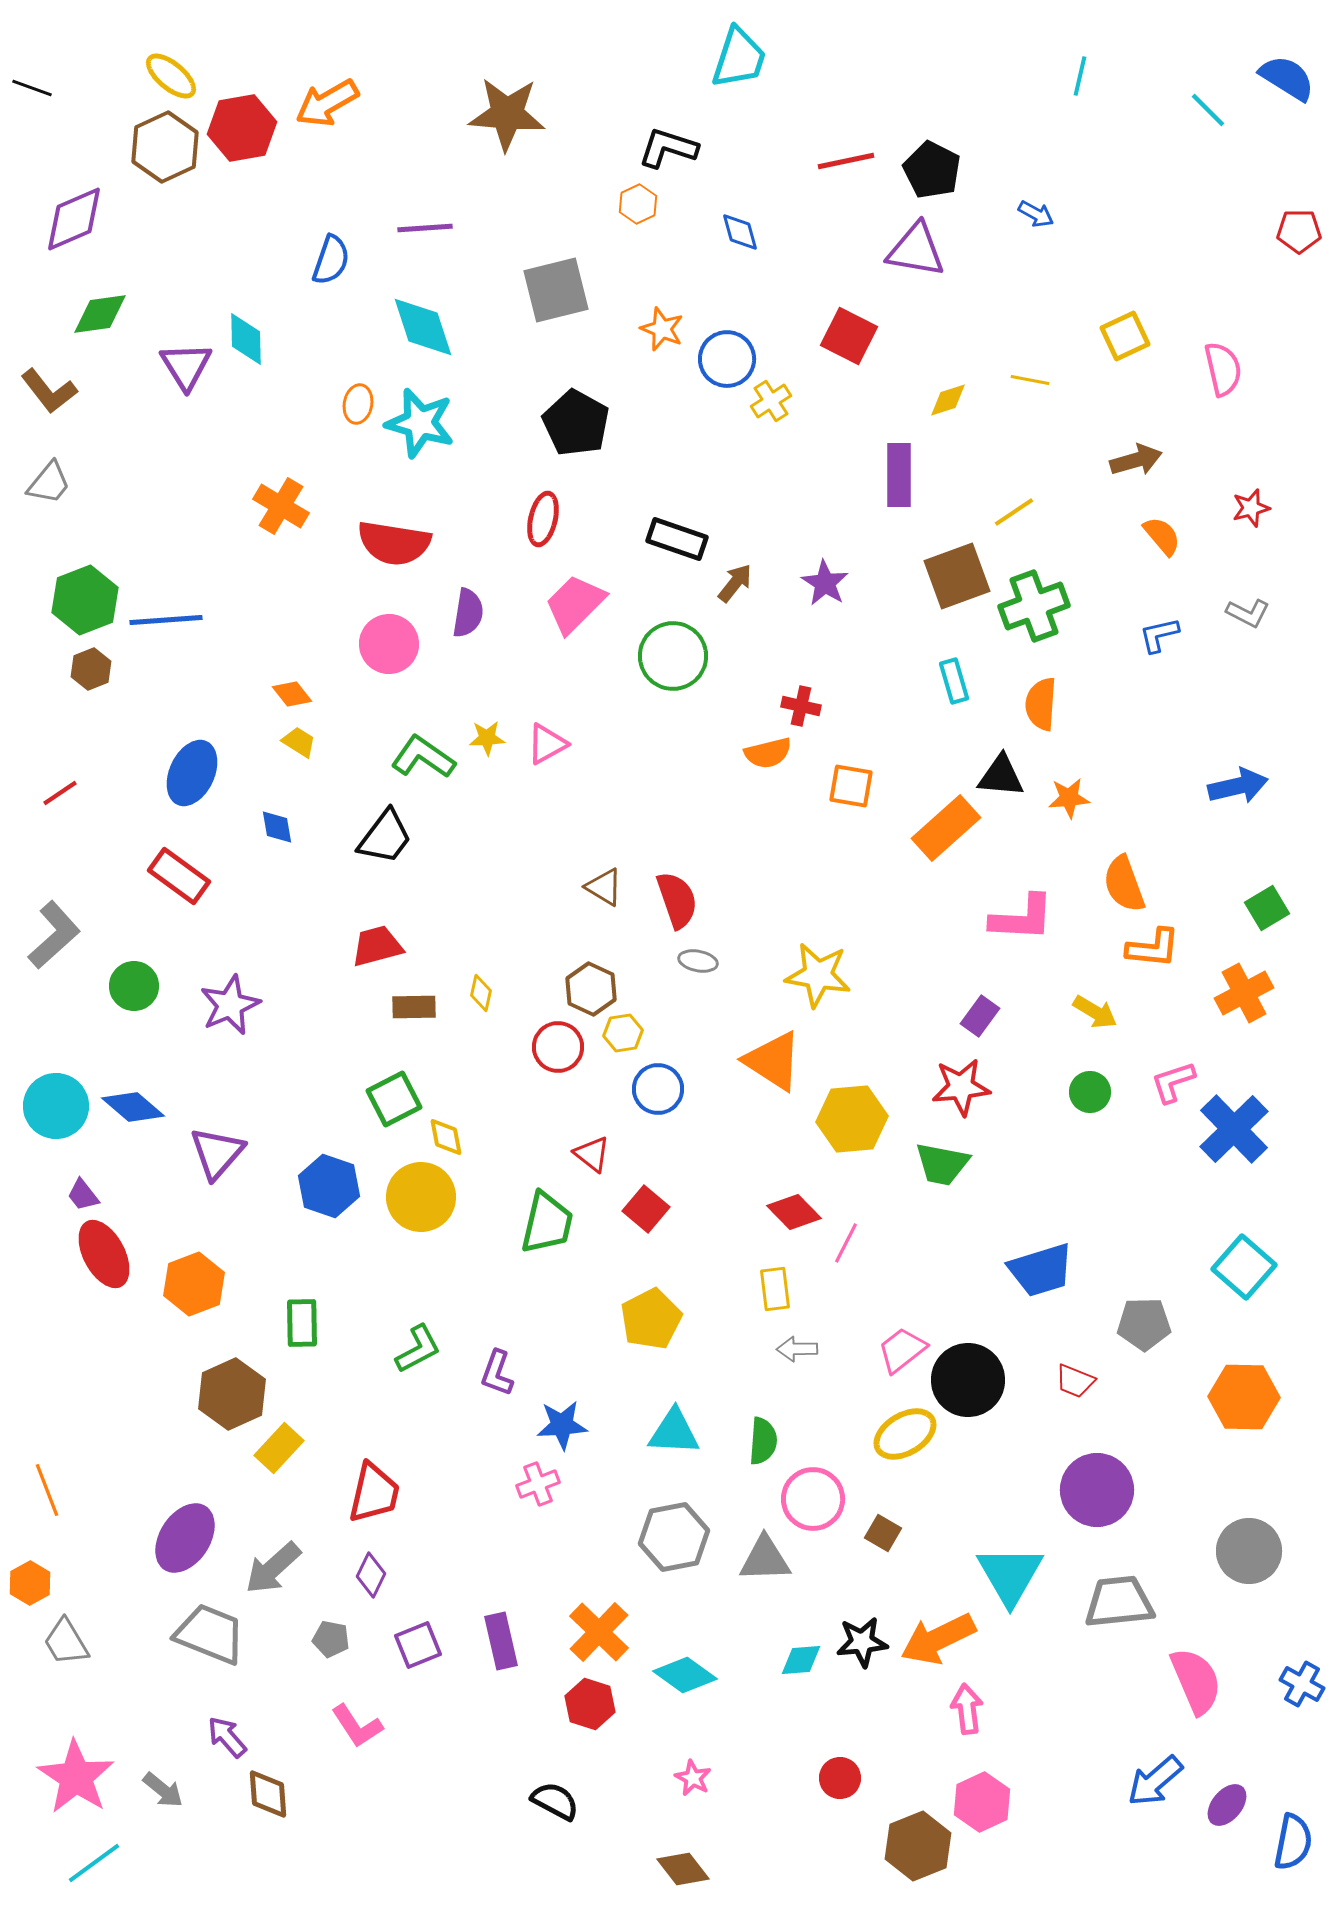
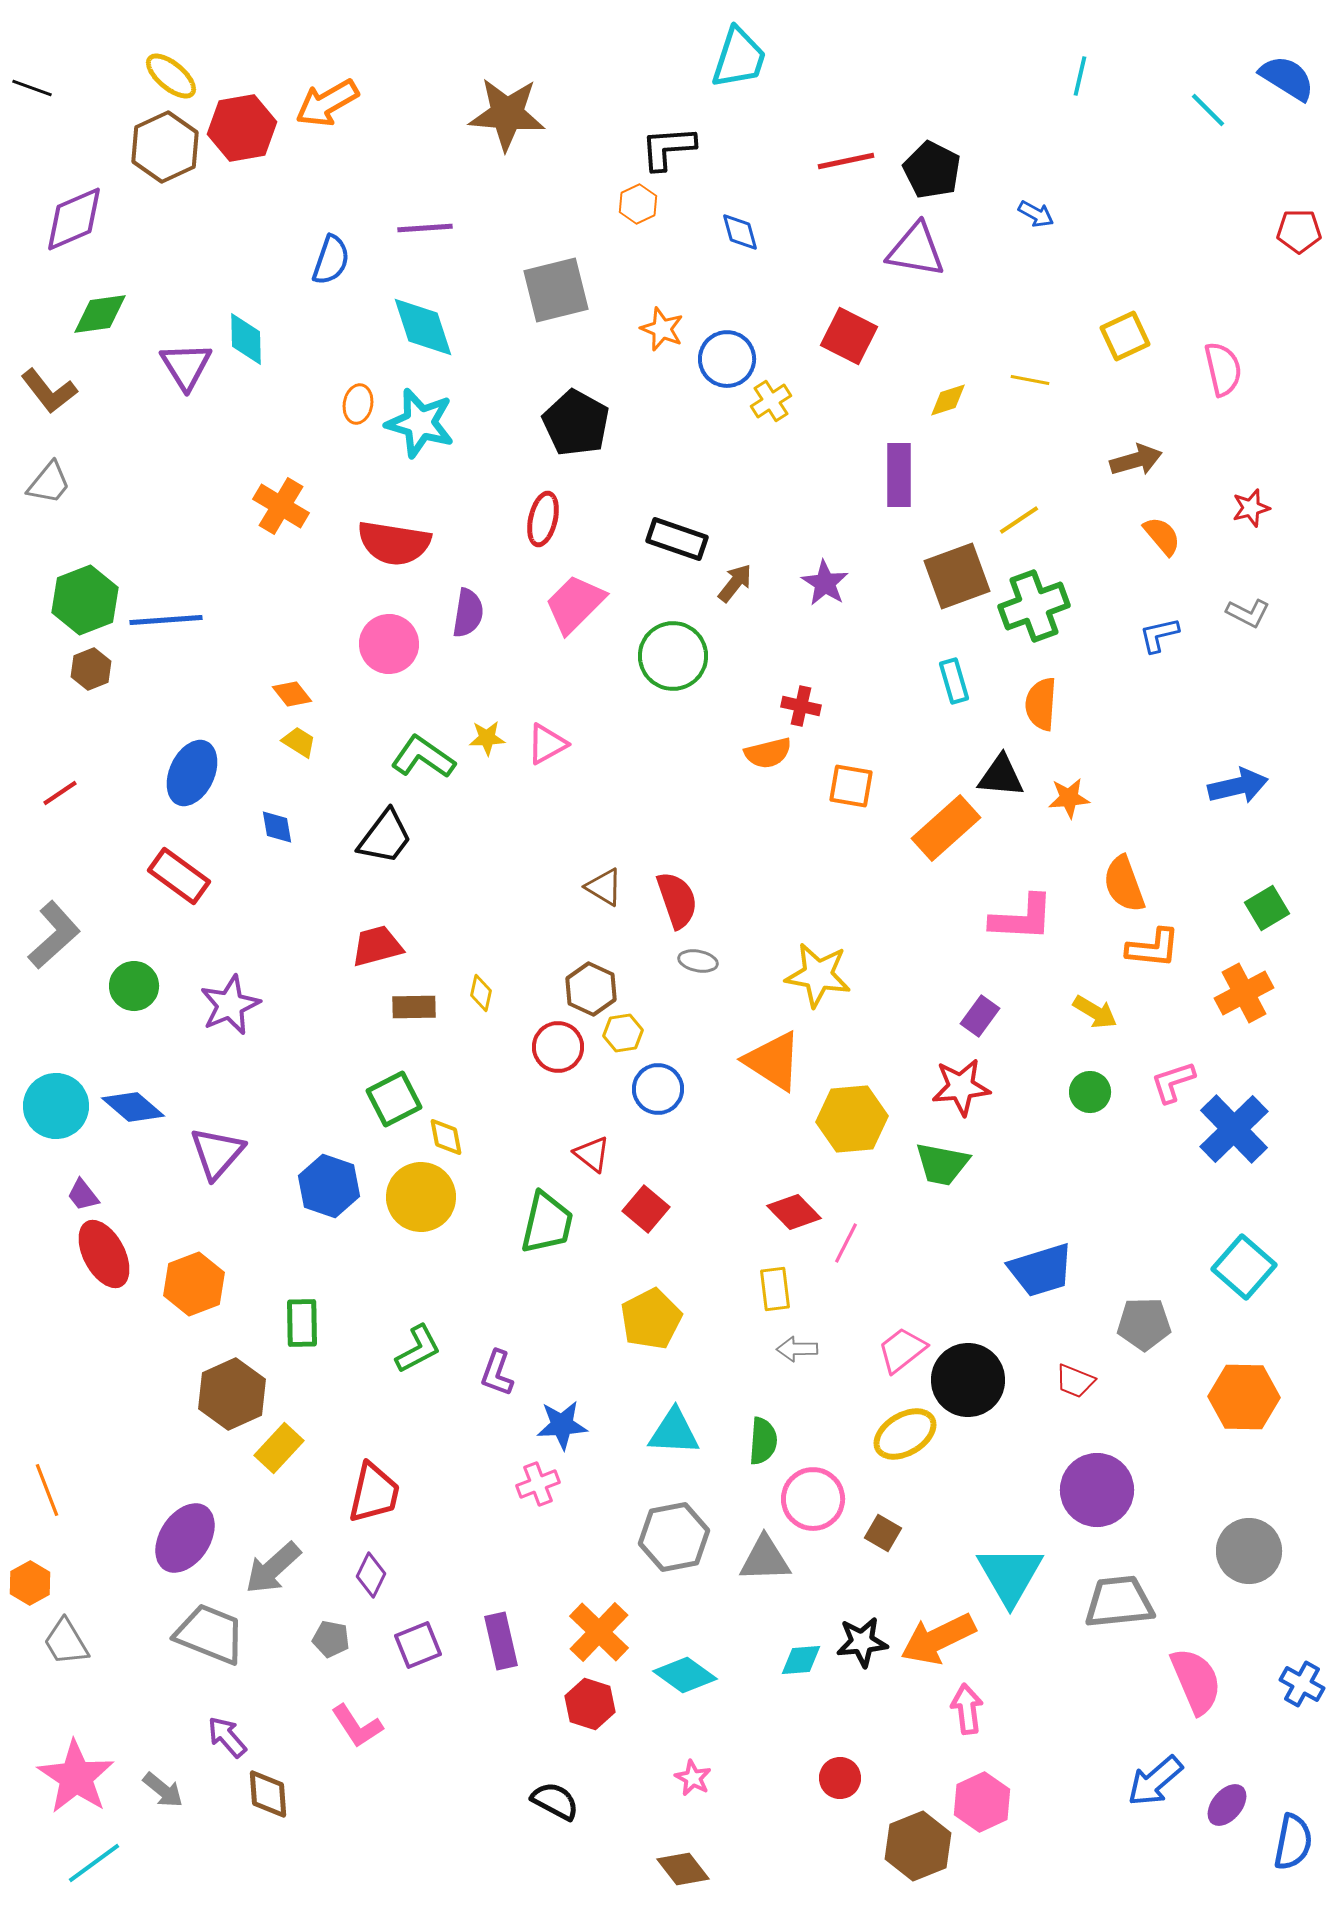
black L-shape at (668, 148): rotated 22 degrees counterclockwise
yellow line at (1014, 512): moved 5 px right, 8 px down
